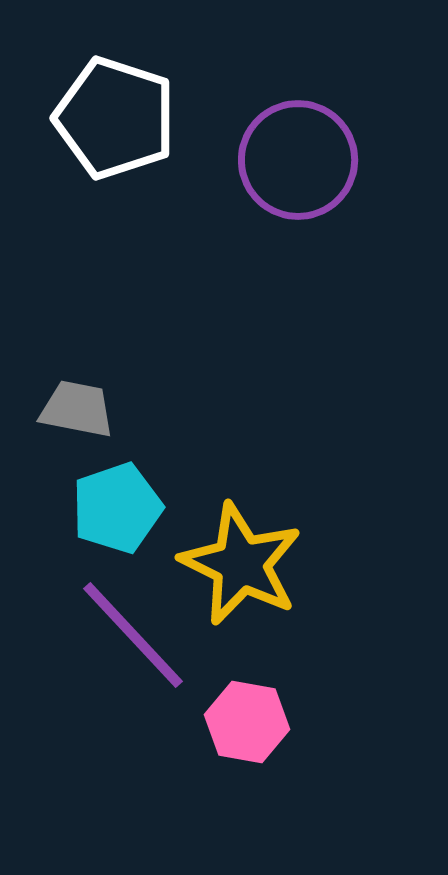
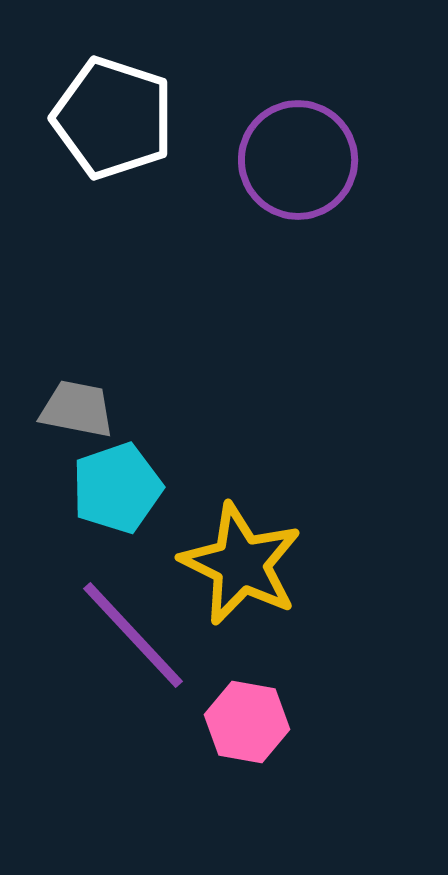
white pentagon: moved 2 px left
cyan pentagon: moved 20 px up
